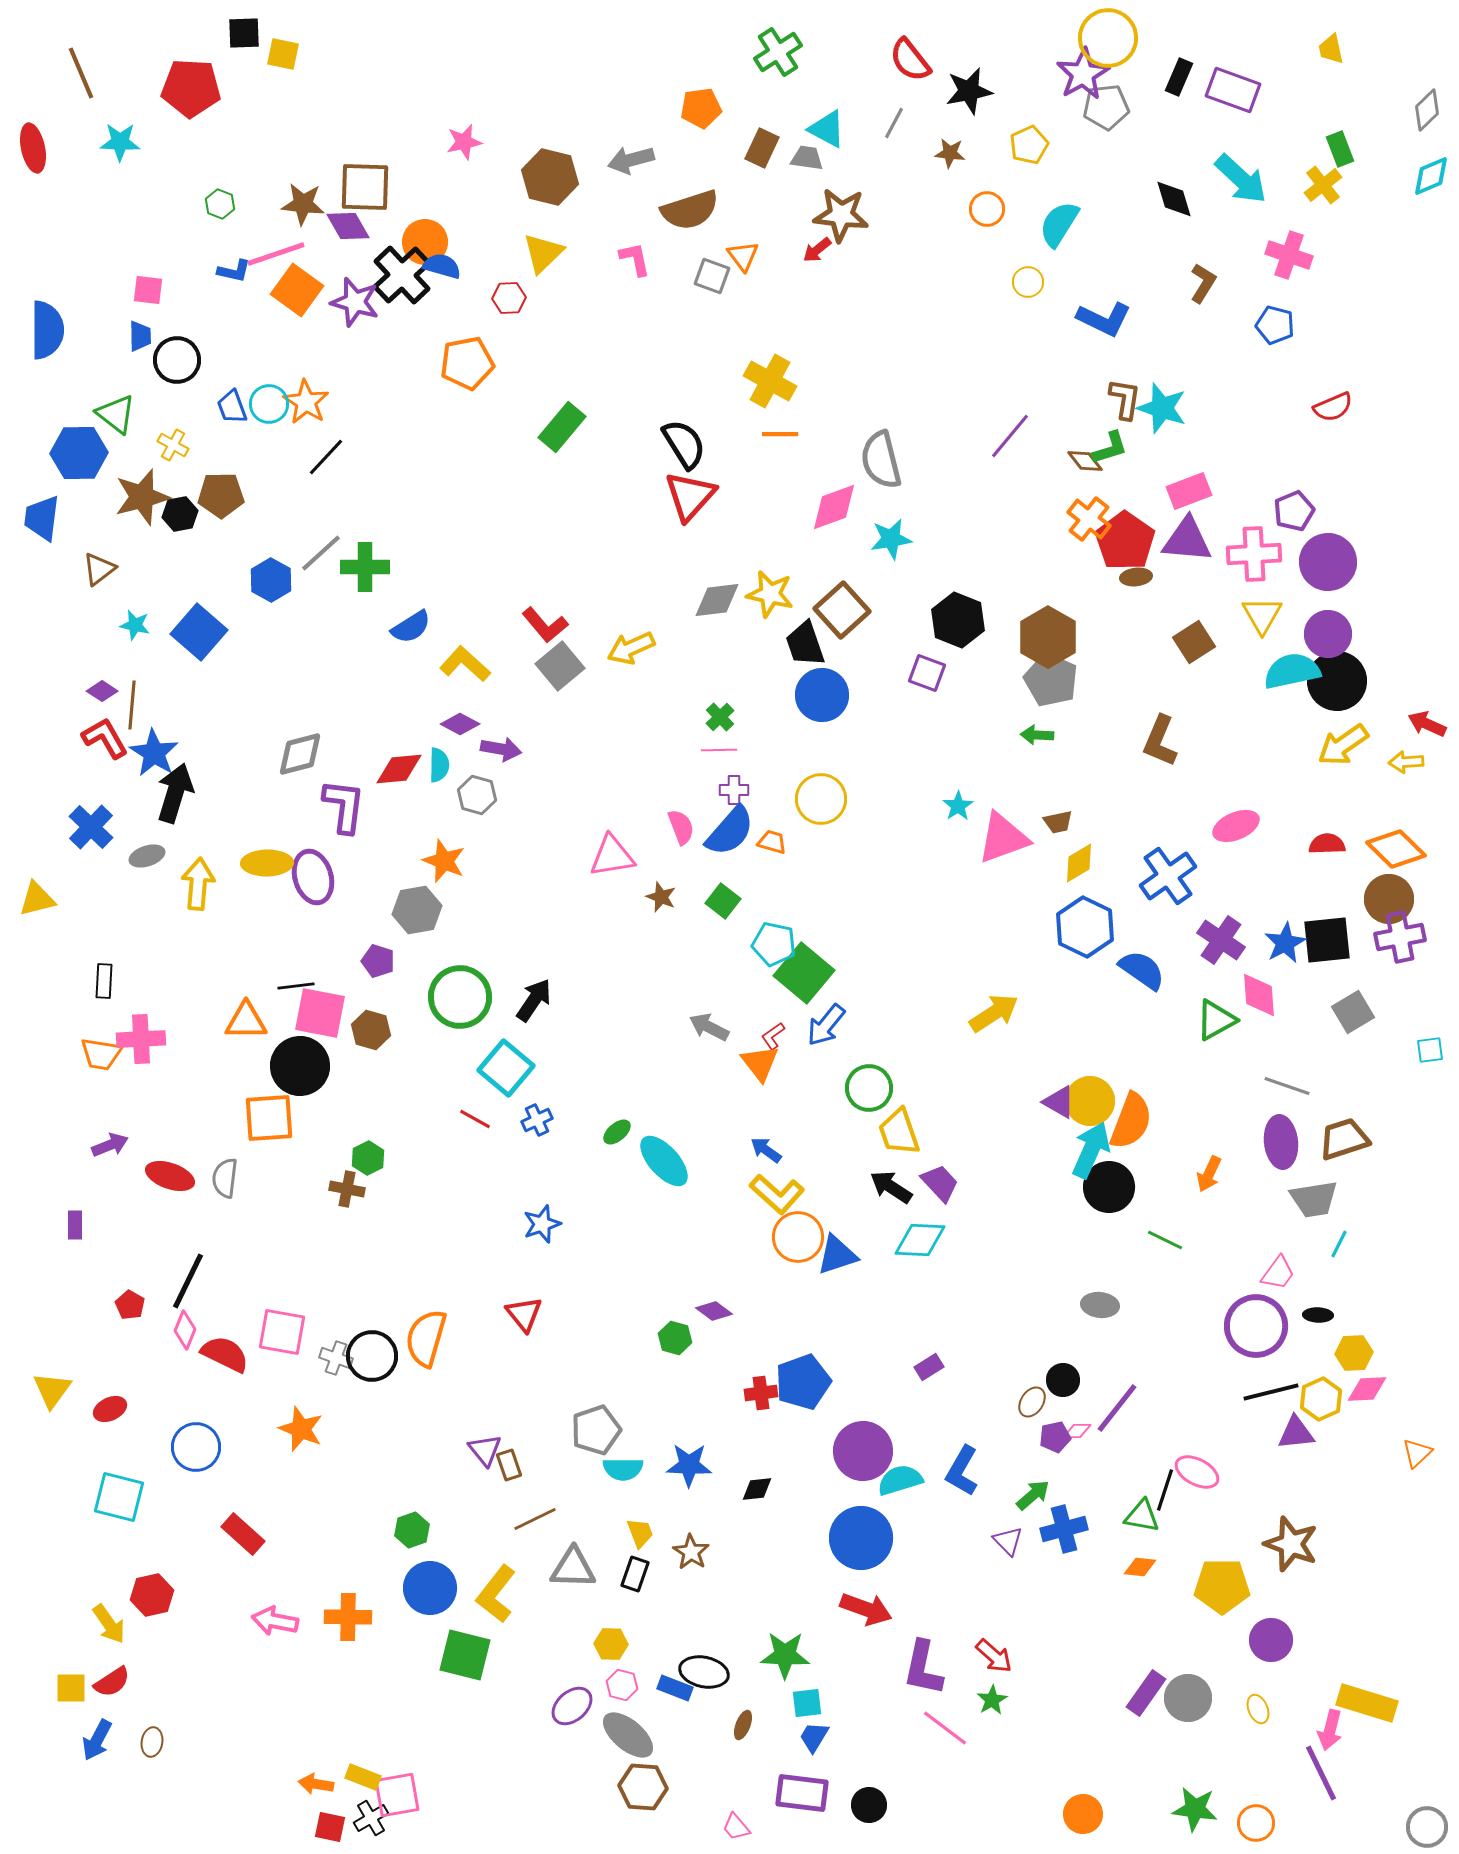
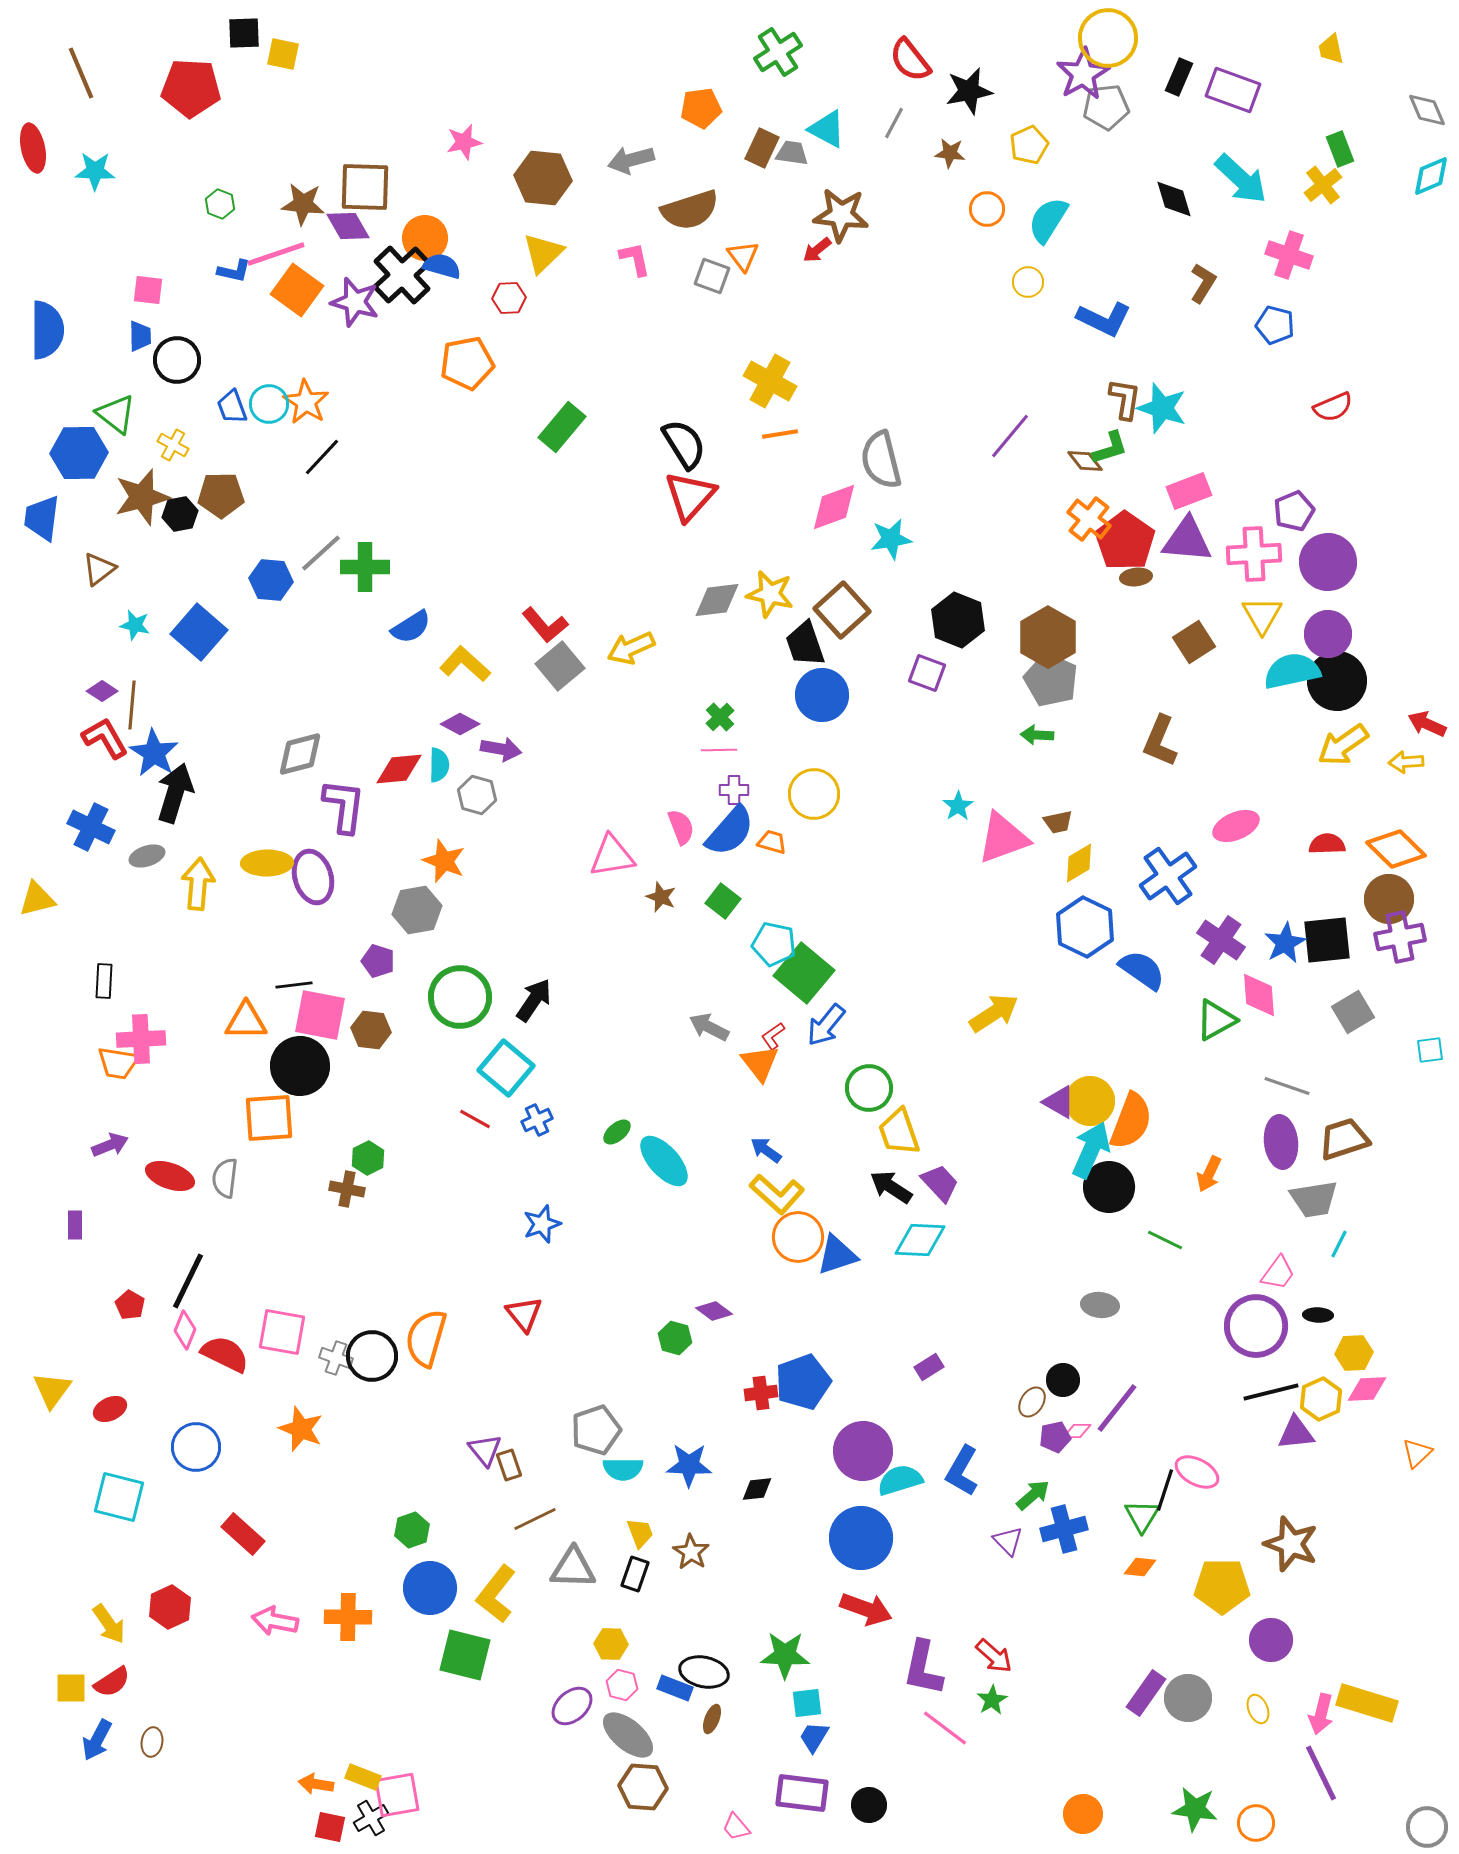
gray diamond at (1427, 110): rotated 69 degrees counterclockwise
cyan star at (120, 142): moved 25 px left, 29 px down
gray trapezoid at (807, 158): moved 15 px left, 5 px up
brown hexagon at (550, 177): moved 7 px left, 1 px down; rotated 8 degrees counterclockwise
cyan semicircle at (1059, 224): moved 11 px left, 4 px up
orange circle at (425, 242): moved 4 px up
orange line at (780, 434): rotated 9 degrees counterclockwise
black line at (326, 457): moved 4 px left
blue hexagon at (271, 580): rotated 24 degrees counterclockwise
yellow circle at (821, 799): moved 7 px left, 5 px up
blue cross at (91, 827): rotated 18 degrees counterclockwise
black line at (296, 986): moved 2 px left, 1 px up
pink square at (320, 1013): moved 2 px down
brown hexagon at (371, 1030): rotated 9 degrees counterclockwise
orange trapezoid at (101, 1054): moved 17 px right, 9 px down
green triangle at (1142, 1516): rotated 51 degrees clockwise
red hexagon at (152, 1595): moved 18 px right, 12 px down; rotated 12 degrees counterclockwise
brown ellipse at (743, 1725): moved 31 px left, 6 px up
pink arrow at (1330, 1730): moved 9 px left, 16 px up
